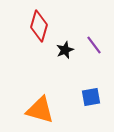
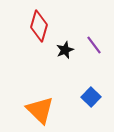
blue square: rotated 36 degrees counterclockwise
orange triangle: rotated 28 degrees clockwise
